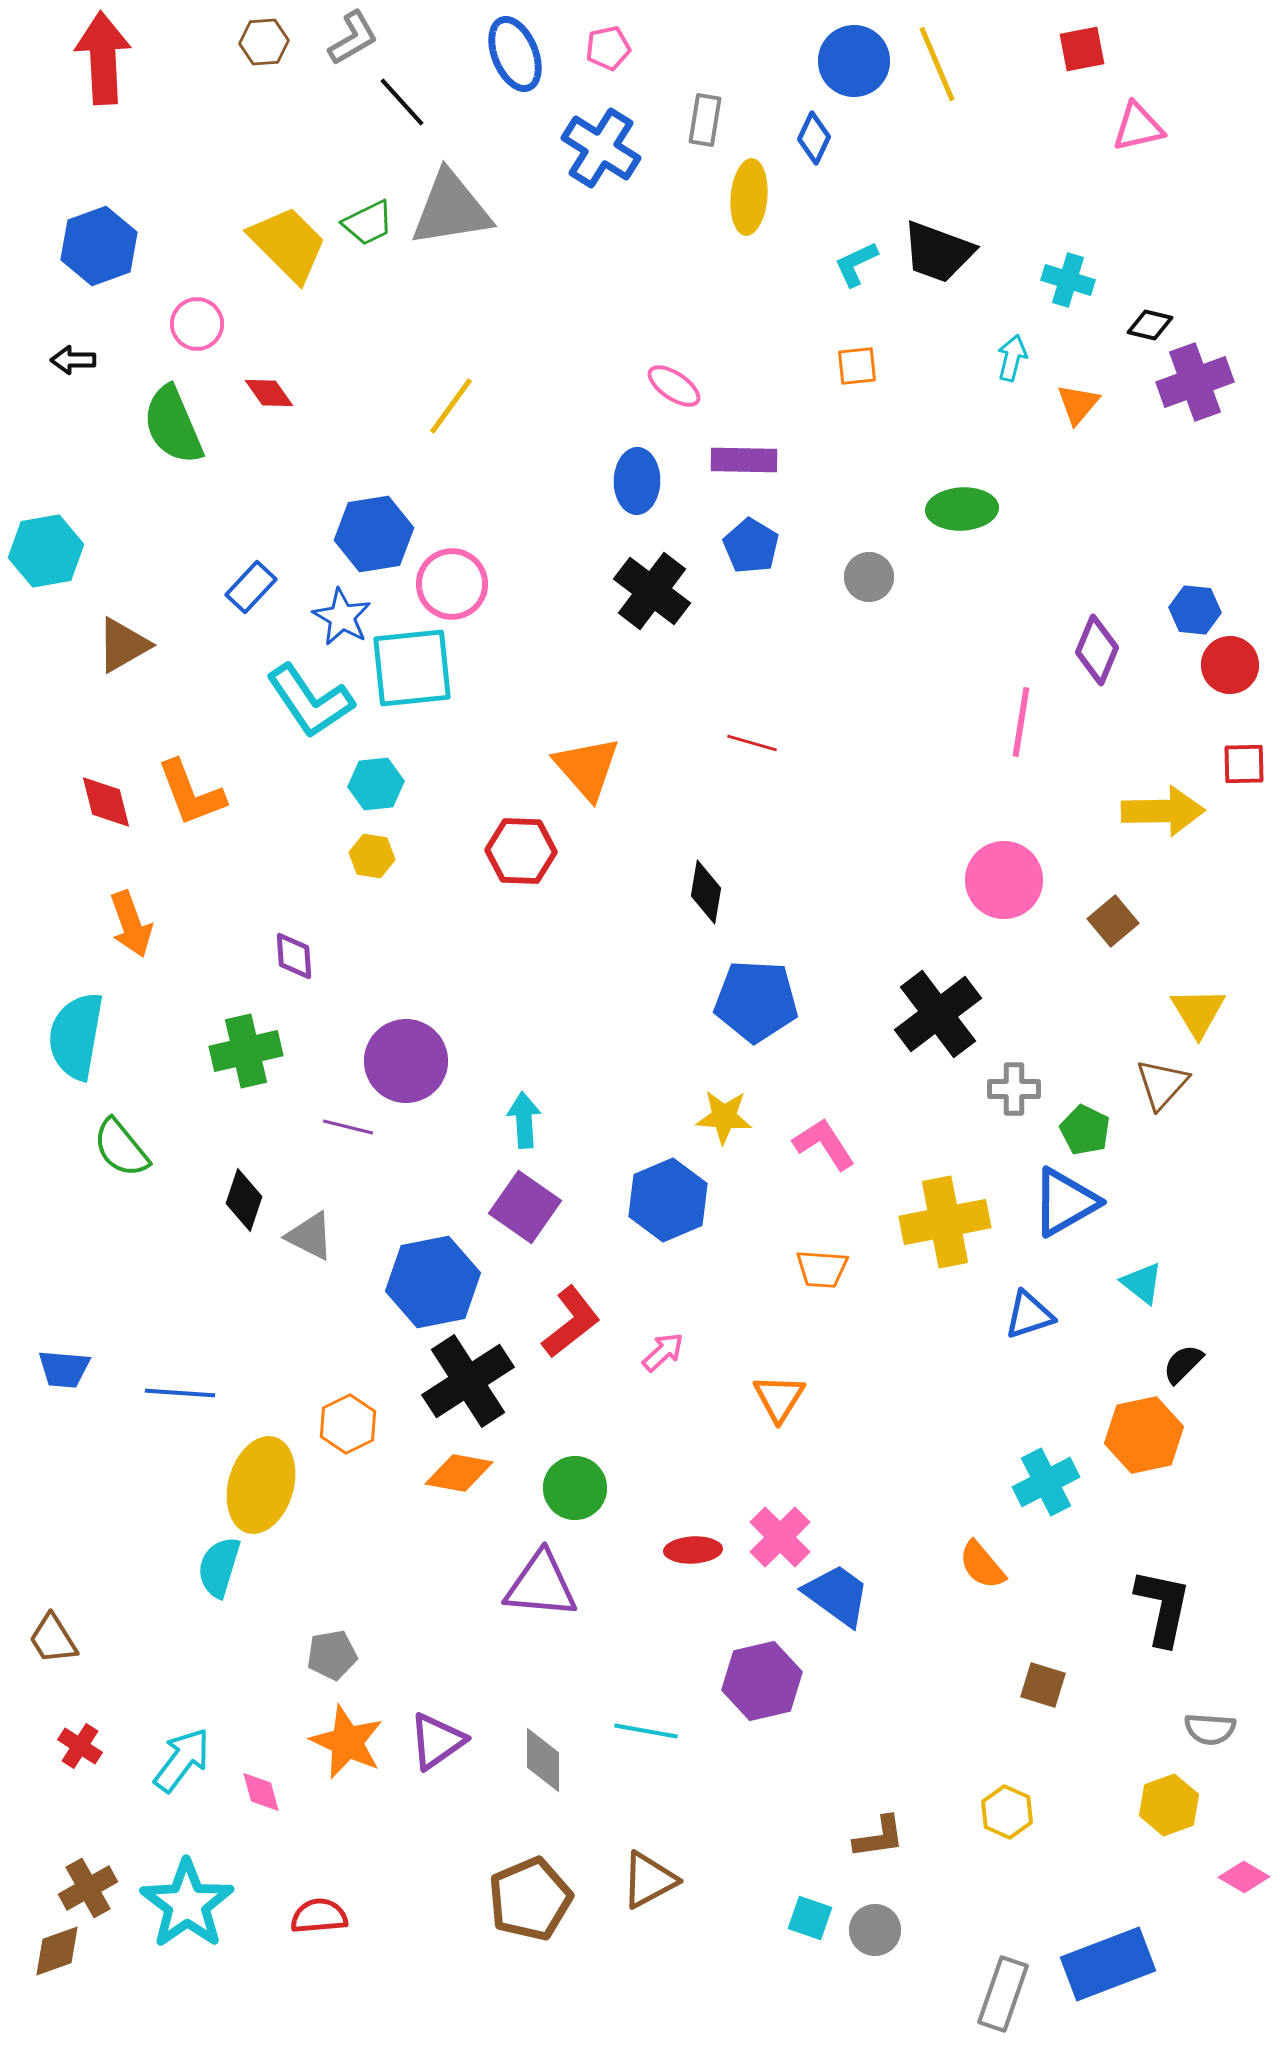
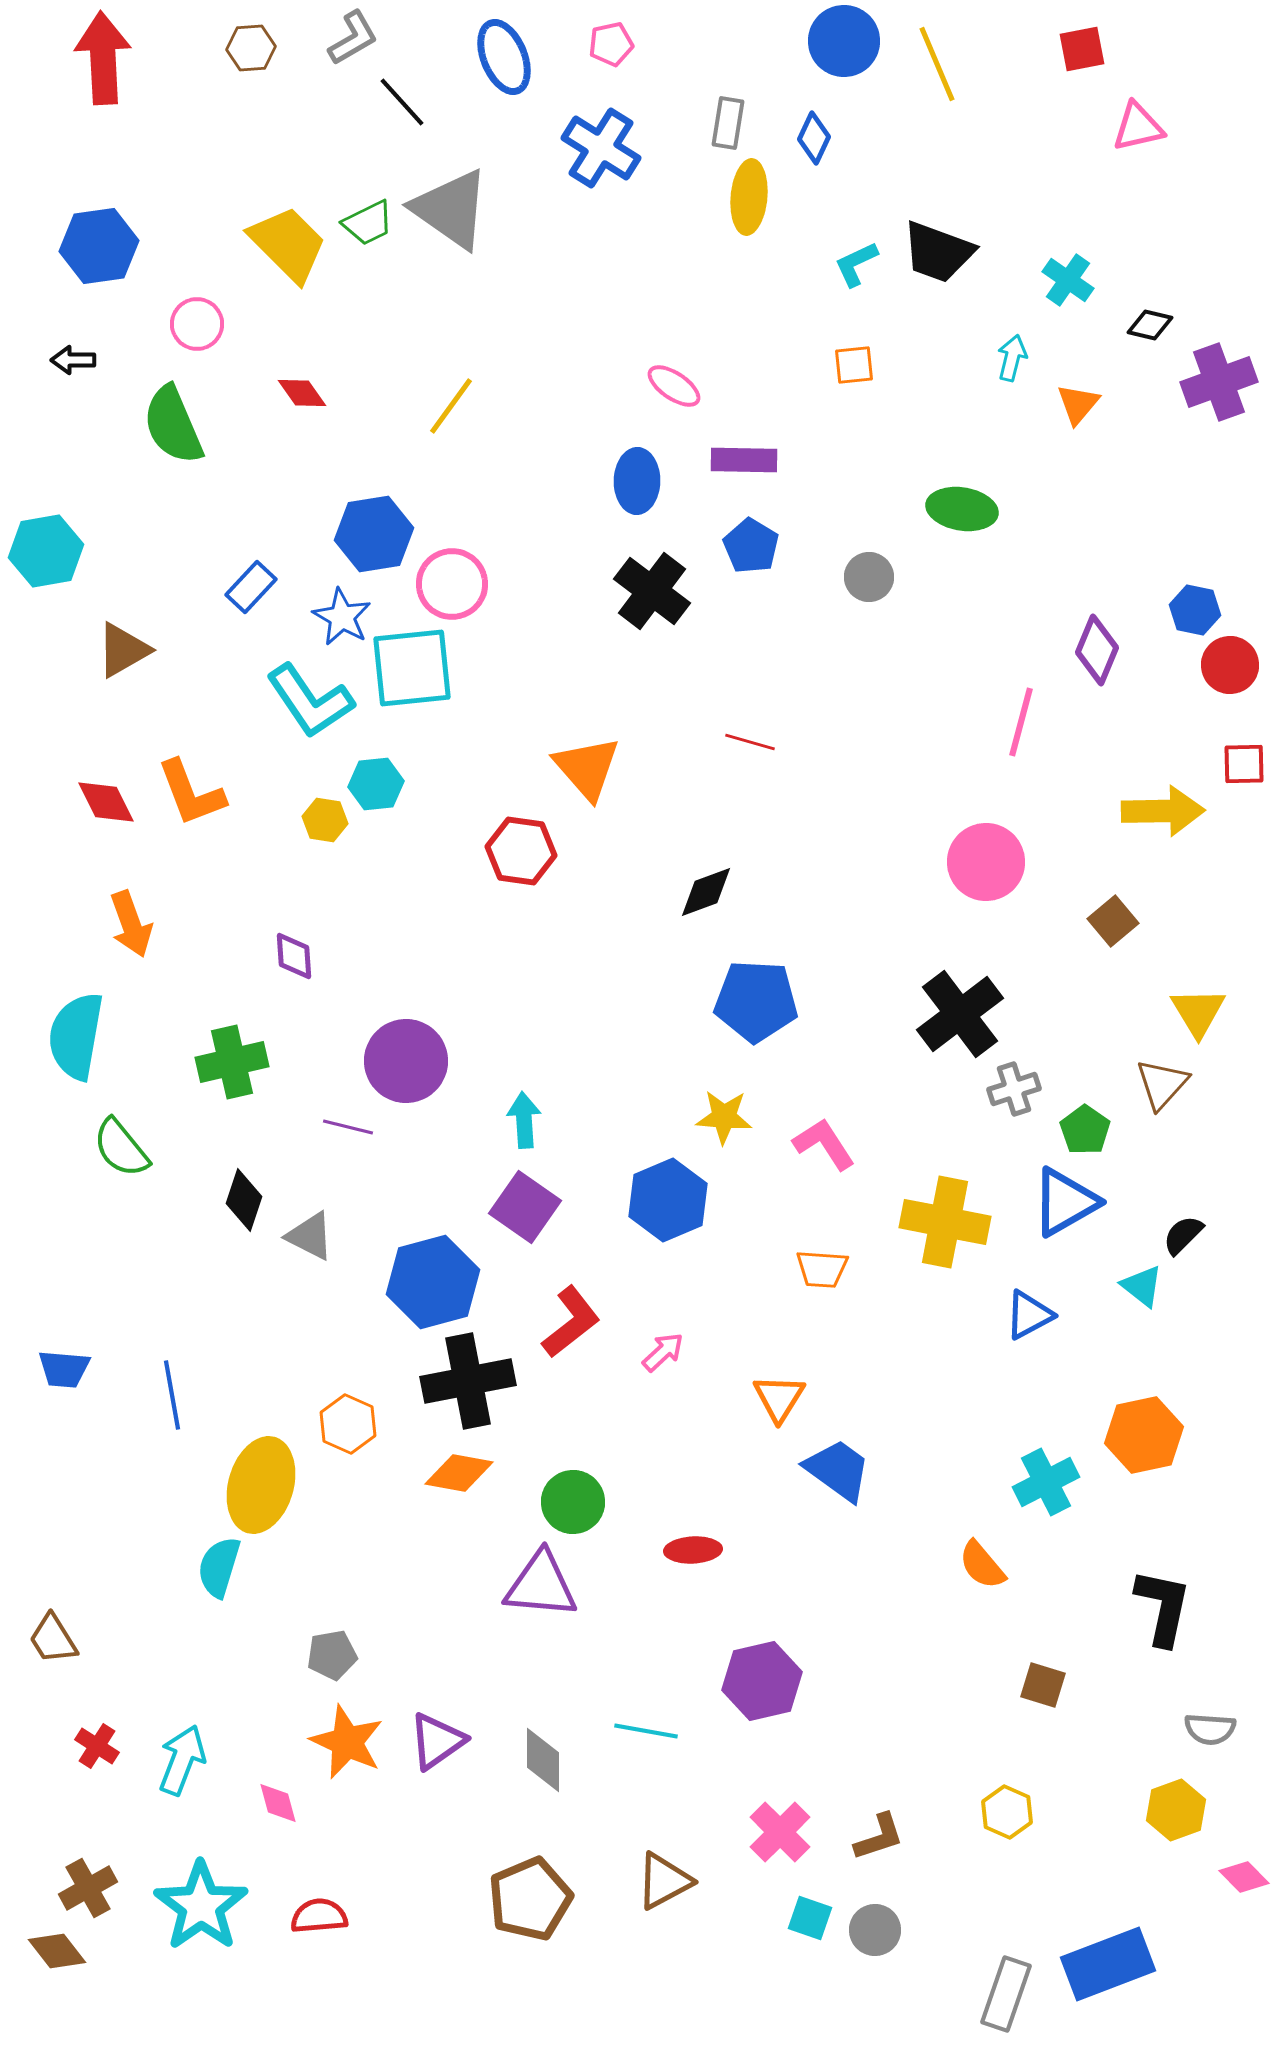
brown hexagon at (264, 42): moved 13 px left, 6 px down
pink pentagon at (608, 48): moved 3 px right, 4 px up
blue ellipse at (515, 54): moved 11 px left, 3 px down
blue circle at (854, 61): moved 10 px left, 20 px up
gray rectangle at (705, 120): moved 23 px right, 3 px down
gray triangle at (451, 209): rotated 44 degrees clockwise
blue hexagon at (99, 246): rotated 12 degrees clockwise
cyan cross at (1068, 280): rotated 18 degrees clockwise
orange square at (857, 366): moved 3 px left, 1 px up
purple cross at (1195, 382): moved 24 px right
red diamond at (269, 393): moved 33 px right
green ellipse at (962, 509): rotated 12 degrees clockwise
blue hexagon at (1195, 610): rotated 6 degrees clockwise
brown triangle at (123, 645): moved 5 px down
pink line at (1021, 722): rotated 6 degrees clockwise
red line at (752, 743): moved 2 px left, 1 px up
red diamond at (106, 802): rotated 12 degrees counterclockwise
red hexagon at (521, 851): rotated 6 degrees clockwise
yellow hexagon at (372, 856): moved 47 px left, 36 px up
pink circle at (1004, 880): moved 18 px left, 18 px up
black diamond at (706, 892): rotated 60 degrees clockwise
black cross at (938, 1014): moved 22 px right
green cross at (246, 1051): moved 14 px left, 11 px down
gray cross at (1014, 1089): rotated 18 degrees counterclockwise
green pentagon at (1085, 1130): rotated 9 degrees clockwise
yellow cross at (945, 1222): rotated 22 degrees clockwise
blue hexagon at (433, 1282): rotated 4 degrees counterclockwise
cyan triangle at (1142, 1283): moved 3 px down
blue triangle at (1029, 1315): rotated 10 degrees counterclockwise
black semicircle at (1183, 1364): moved 129 px up
black cross at (468, 1381): rotated 22 degrees clockwise
blue line at (180, 1393): moved 8 px left, 2 px down; rotated 76 degrees clockwise
orange hexagon at (348, 1424): rotated 10 degrees counterclockwise
green circle at (575, 1488): moved 2 px left, 14 px down
pink cross at (780, 1537): moved 295 px down
blue trapezoid at (837, 1595): moved 1 px right, 125 px up
red cross at (80, 1746): moved 17 px right
cyan arrow at (182, 1760): rotated 16 degrees counterclockwise
pink diamond at (261, 1792): moved 17 px right, 11 px down
yellow hexagon at (1169, 1805): moved 7 px right, 5 px down
brown L-shape at (879, 1837): rotated 10 degrees counterclockwise
pink diamond at (1244, 1877): rotated 15 degrees clockwise
brown triangle at (649, 1880): moved 15 px right, 1 px down
cyan star at (187, 1904): moved 14 px right, 2 px down
brown diamond at (57, 1951): rotated 72 degrees clockwise
gray rectangle at (1003, 1994): moved 3 px right
